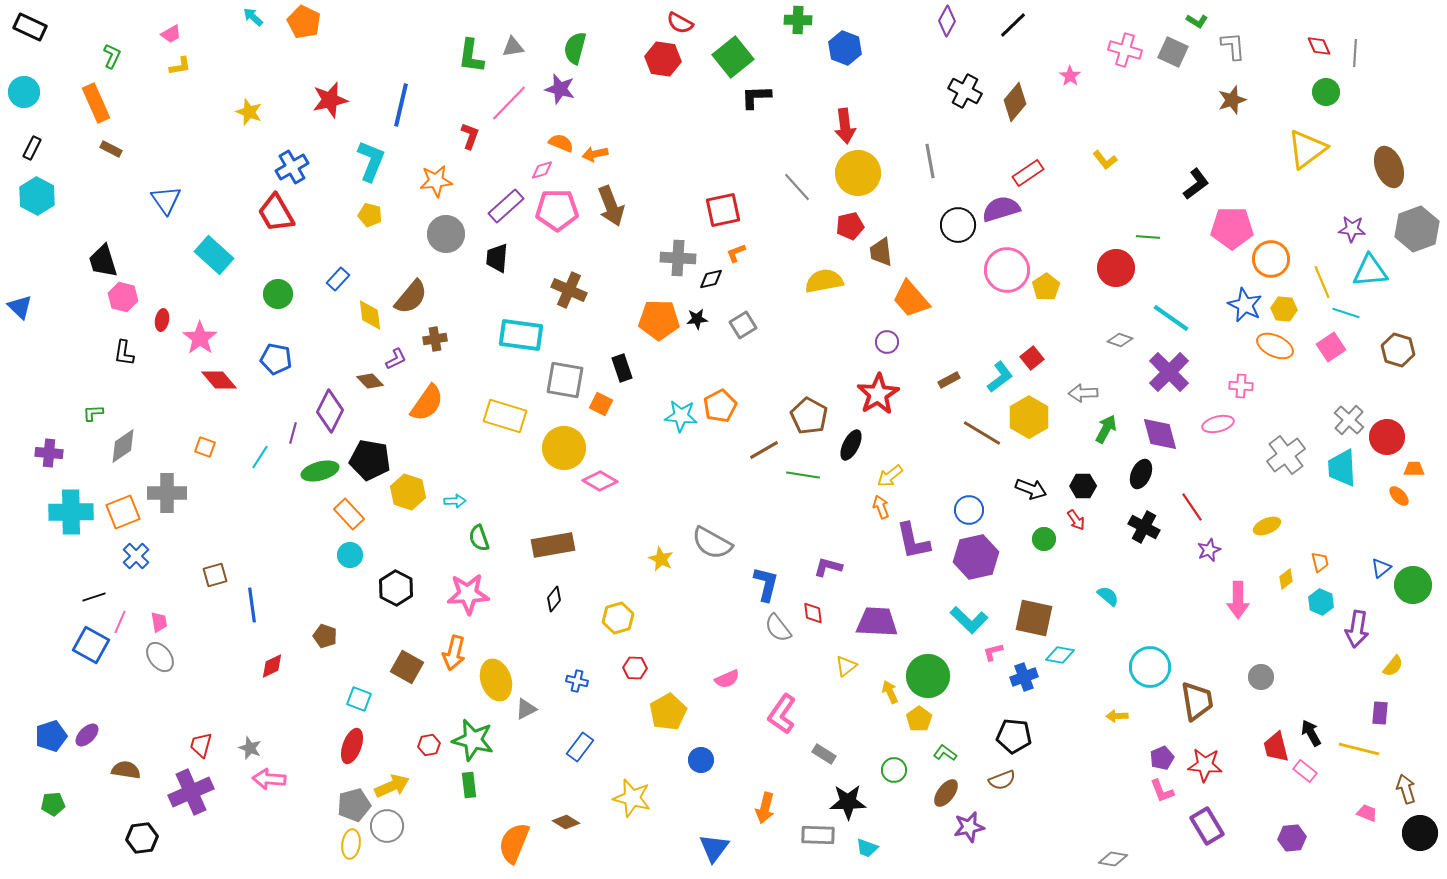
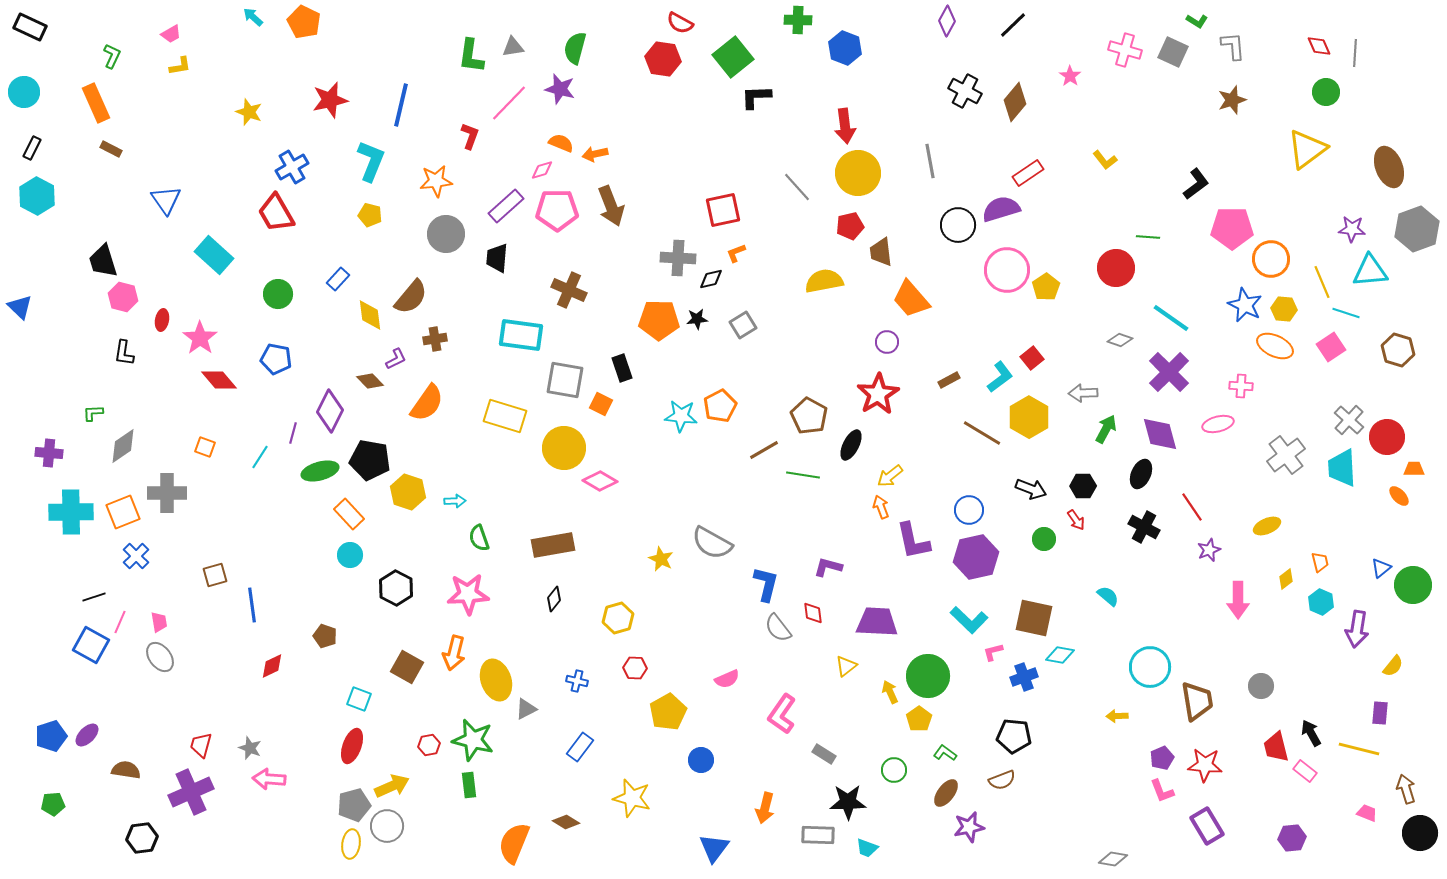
gray circle at (1261, 677): moved 9 px down
